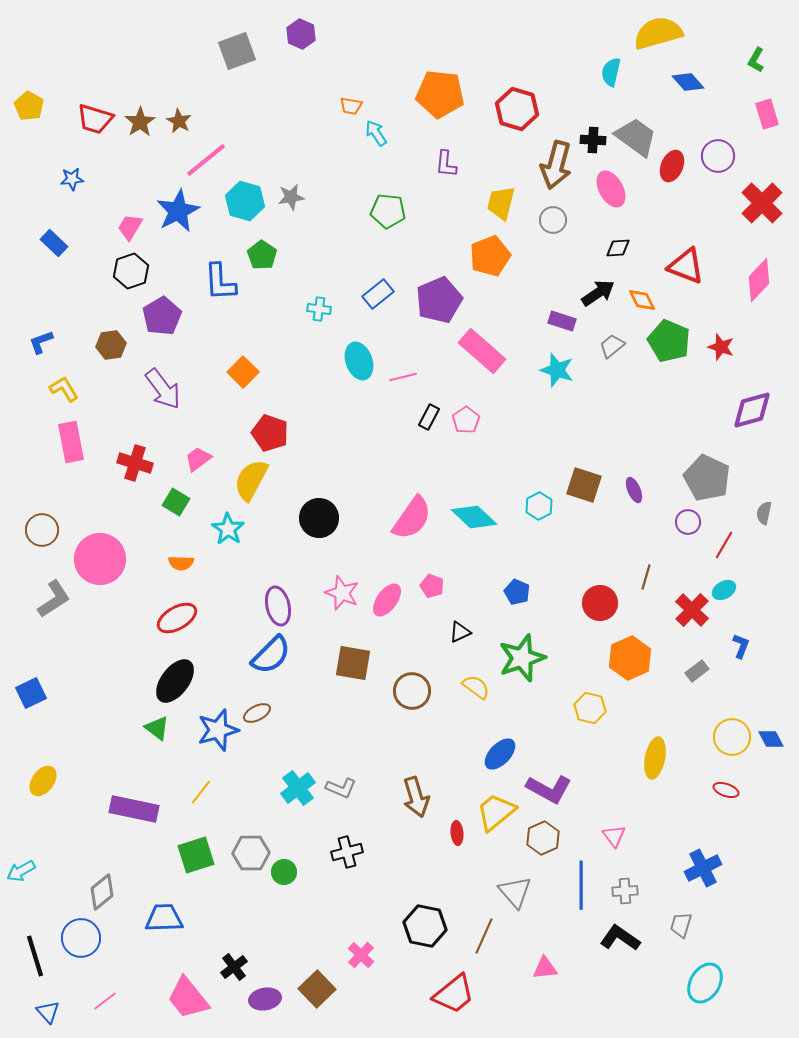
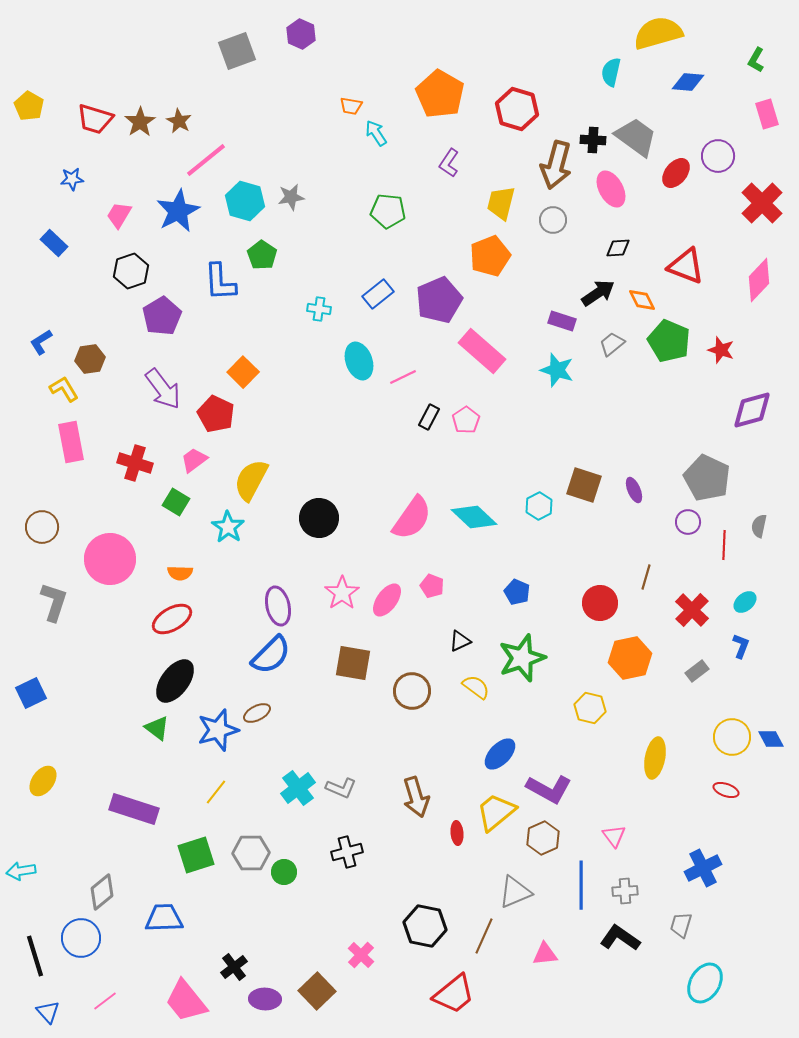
blue diamond at (688, 82): rotated 44 degrees counterclockwise
orange pentagon at (440, 94): rotated 24 degrees clockwise
purple L-shape at (446, 164): moved 3 px right, 1 px up; rotated 28 degrees clockwise
red ellipse at (672, 166): moved 4 px right, 7 px down; rotated 16 degrees clockwise
pink trapezoid at (130, 227): moved 11 px left, 12 px up
blue L-shape at (41, 342): rotated 12 degrees counterclockwise
brown hexagon at (111, 345): moved 21 px left, 14 px down
gray trapezoid at (612, 346): moved 2 px up
red star at (721, 347): moved 3 px down
pink line at (403, 377): rotated 12 degrees counterclockwise
red pentagon at (270, 433): moved 54 px left, 19 px up; rotated 6 degrees clockwise
pink trapezoid at (198, 459): moved 4 px left, 1 px down
gray semicircle at (764, 513): moved 5 px left, 13 px down
cyan star at (228, 529): moved 2 px up
brown circle at (42, 530): moved 3 px up
red line at (724, 545): rotated 28 degrees counterclockwise
pink circle at (100, 559): moved 10 px right
orange semicircle at (181, 563): moved 1 px left, 10 px down
cyan ellipse at (724, 590): moved 21 px right, 12 px down; rotated 10 degrees counterclockwise
pink star at (342, 593): rotated 16 degrees clockwise
gray L-shape at (54, 599): moved 3 px down; rotated 39 degrees counterclockwise
red ellipse at (177, 618): moved 5 px left, 1 px down
black triangle at (460, 632): moved 9 px down
orange hexagon at (630, 658): rotated 12 degrees clockwise
yellow line at (201, 792): moved 15 px right
purple rectangle at (134, 809): rotated 6 degrees clockwise
cyan arrow at (21, 871): rotated 20 degrees clockwise
gray triangle at (515, 892): rotated 48 degrees clockwise
pink triangle at (545, 968): moved 14 px up
brown square at (317, 989): moved 2 px down
pink trapezoid at (188, 998): moved 2 px left, 3 px down
purple ellipse at (265, 999): rotated 12 degrees clockwise
